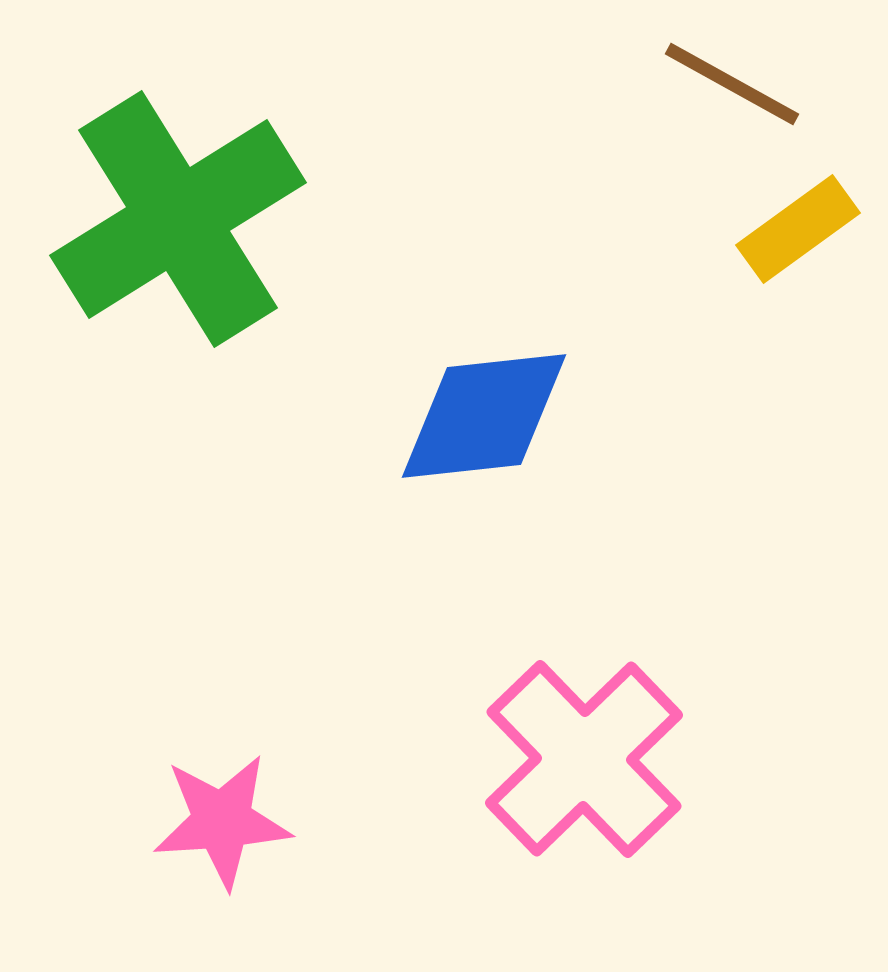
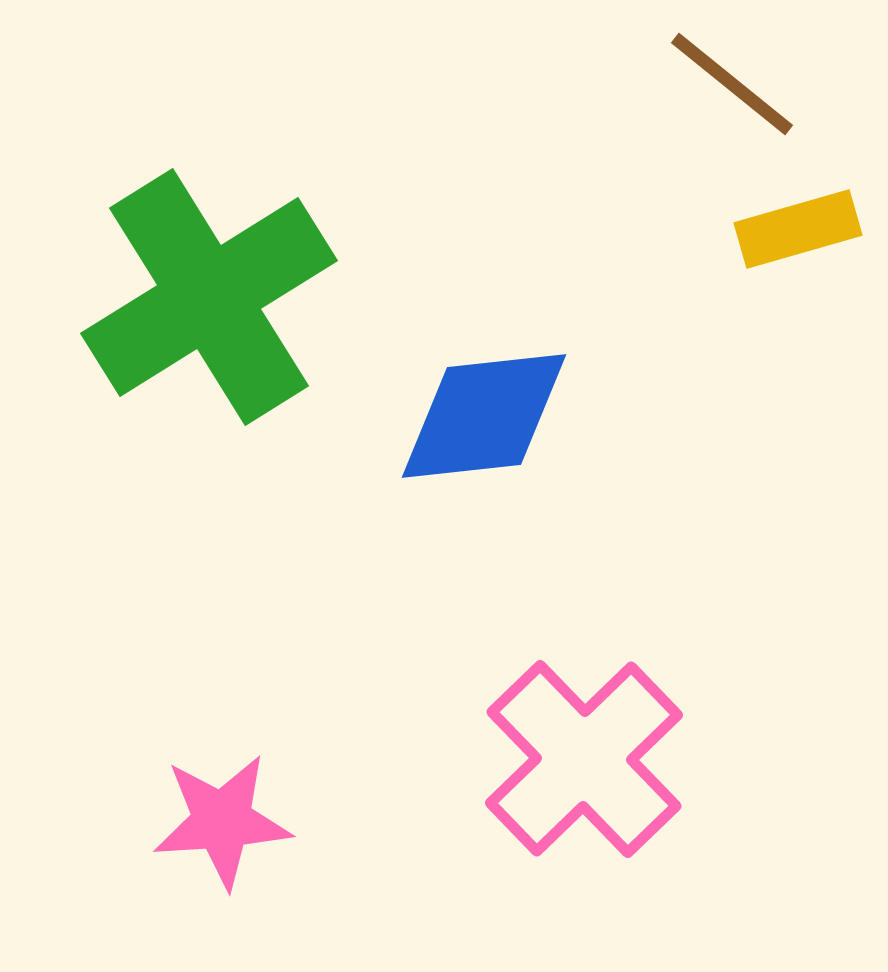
brown line: rotated 10 degrees clockwise
green cross: moved 31 px right, 78 px down
yellow rectangle: rotated 20 degrees clockwise
